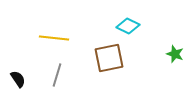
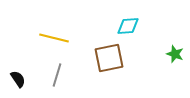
cyan diamond: rotated 30 degrees counterclockwise
yellow line: rotated 8 degrees clockwise
